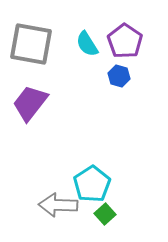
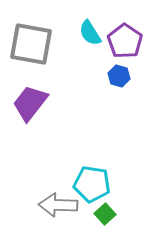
cyan semicircle: moved 3 px right, 11 px up
cyan pentagon: rotated 30 degrees counterclockwise
